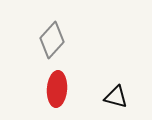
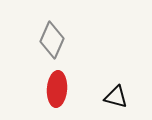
gray diamond: rotated 18 degrees counterclockwise
